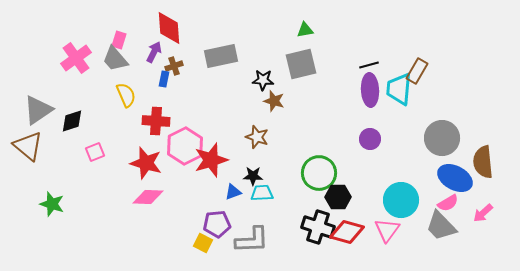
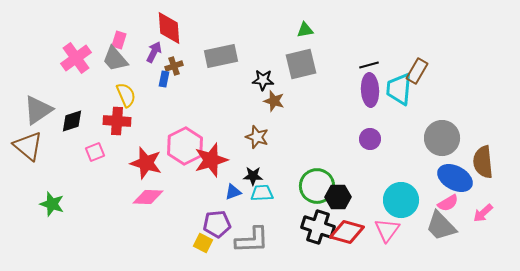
red cross at (156, 121): moved 39 px left
green circle at (319, 173): moved 2 px left, 13 px down
